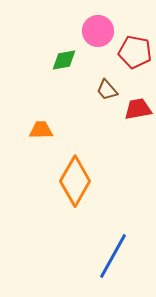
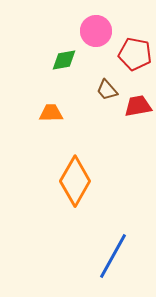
pink circle: moved 2 px left
red pentagon: moved 2 px down
red trapezoid: moved 3 px up
orange trapezoid: moved 10 px right, 17 px up
